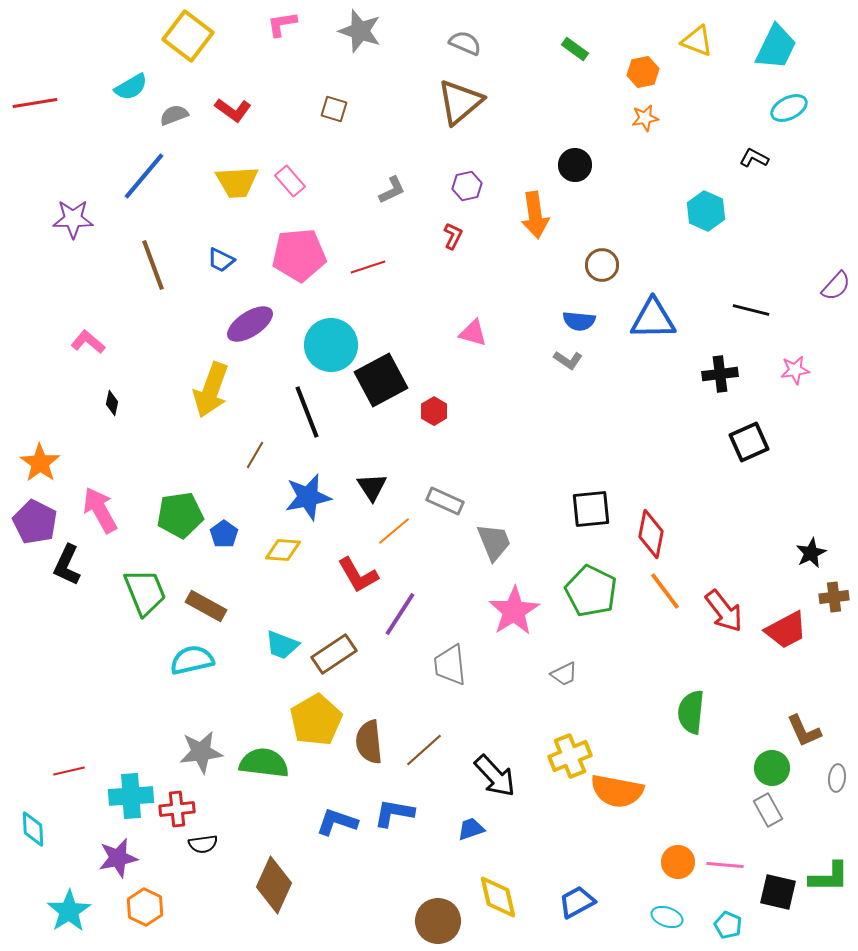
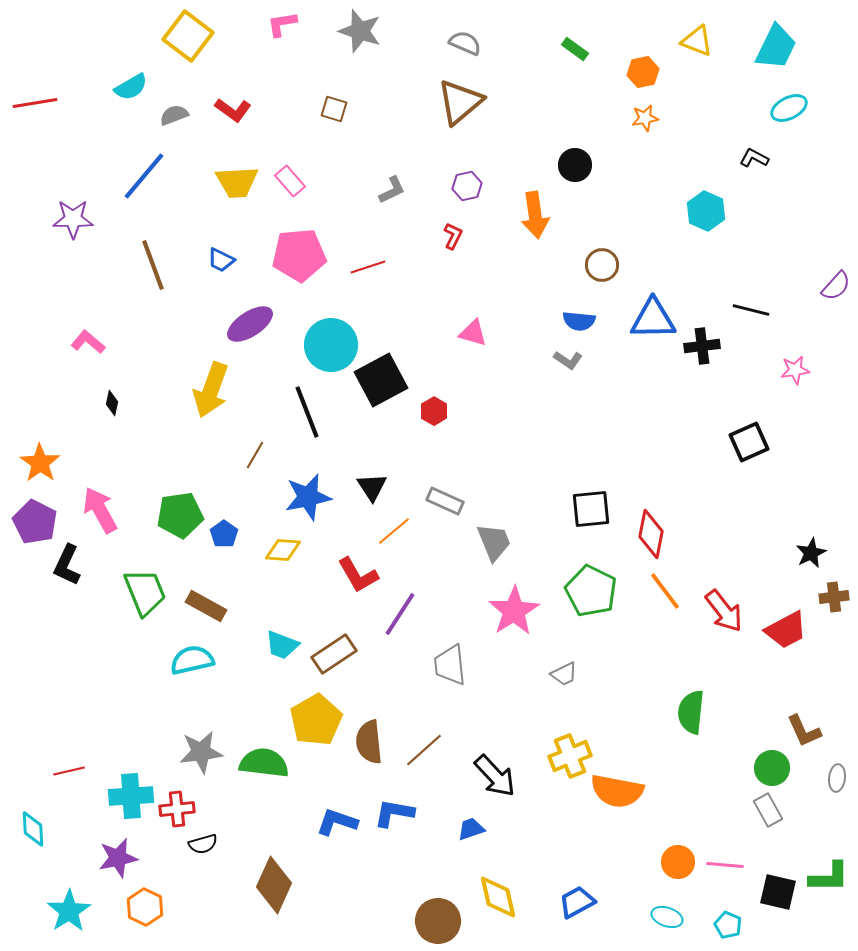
black cross at (720, 374): moved 18 px left, 28 px up
black semicircle at (203, 844): rotated 8 degrees counterclockwise
